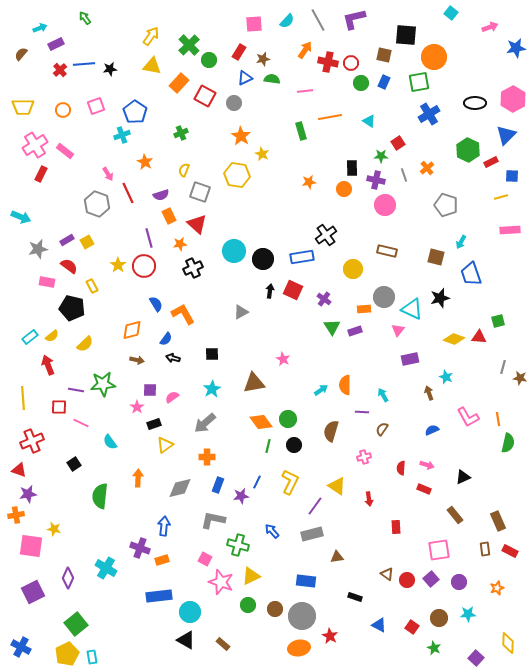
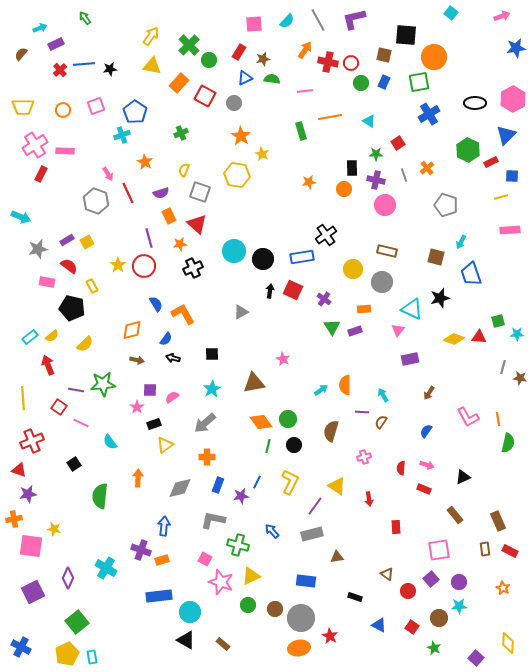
pink arrow at (490, 27): moved 12 px right, 11 px up
pink rectangle at (65, 151): rotated 36 degrees counterclockwise
green star at (381, 156): moved 5 px left, 2 px up
purple semicircle at (161, 195): moved 2 px up
gray hexagon at (97, 204): moved 1 px left, 3 px up
gray circle at (384, 297): moved 2 px left, 15 px up
cyan star at (446, 377): moved 71 px right, 43 px up; rotated 24 degrees counterclockwise
brown arrow at (429, 393): rotated 128 degrees counterclockwise
red square at (59, 407): rotated 35 degrees clockwise
brown semicircle at (382, 429): moved 1 px left, 7 px up
blue semicircle at (432, 430): moved 6 px left, 1 px down; rotated 32 degrees counterclockwise
orange cross at (16, 515): moved 2 px left, 4 px down
purple cross at (140, 548): moved 1 px right, 2 px down
red circle at (407, 580): moved 1 px right, 11 px down
orange star at (497, 588): moved 6 px right; rotated 24 degrees counterclockwise
cyan star at (468, 614): moved 9 px left, 8 px up
gray circle at (302, 616): moved 1 px left, 2 px down
green square at (76, 624): moved 1 px right, 2 px up
